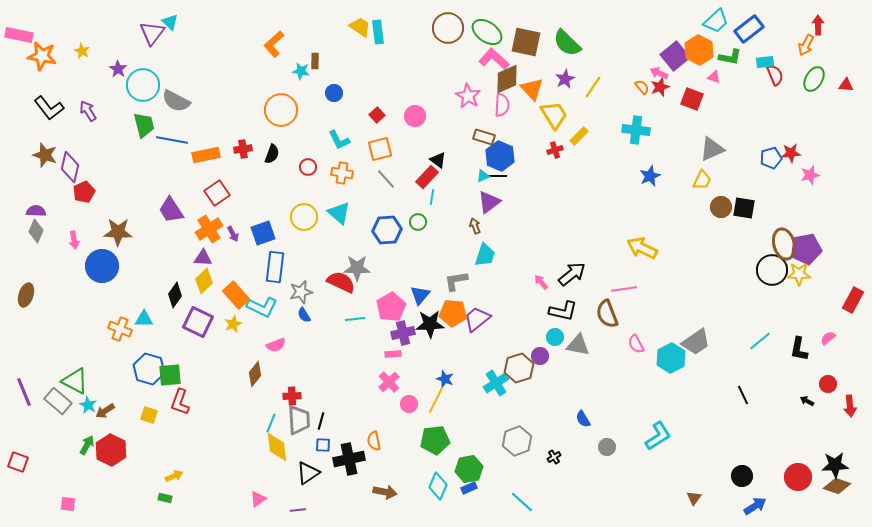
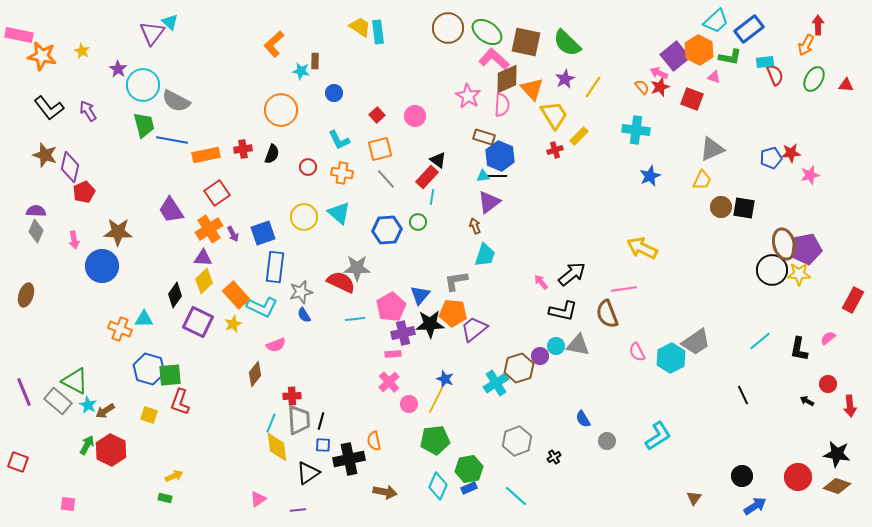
cyan triangle at (483, 176): rotated 16 degrees clockwise
purple trapezoid at (477, 319): moved 3 px left, 10 px down
cyan circle at (555, 337): moved 1 px right, 9 px down
pink semicircle at (636, 344): moved 1 px right, 8 px down
gray circle at (607, 447): moved 6 px up
black star at (835, 465): moved 2 px right, 11 px up; rotated 12 degrees clockwise
cyan line at (522, 502): moved 6 px left, 6 px up
